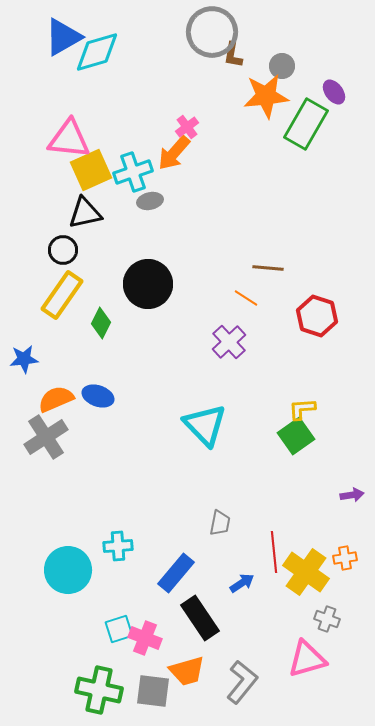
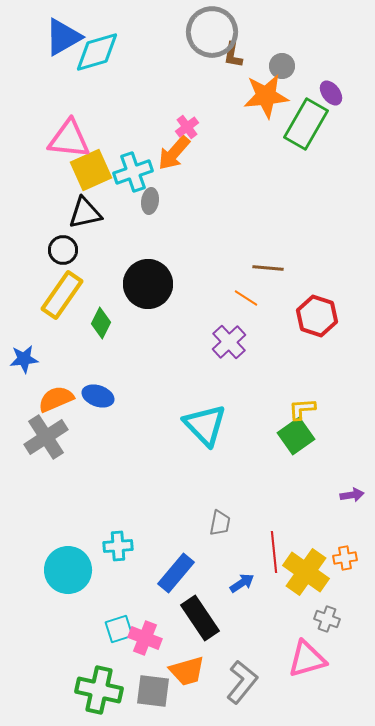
purple ellipse at (334, 92): moved 3 px left, 1 px down
gray ellipse at (150, 201): rotated 70 degrees counterclockwise
